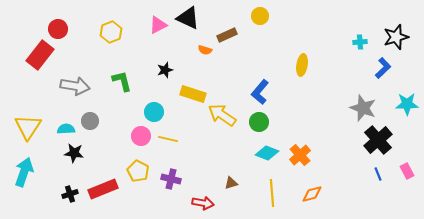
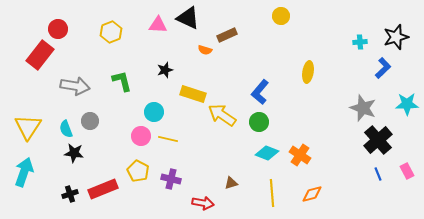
yellow circle at (260, 16): moved 21 px right
pink triangle at (158, 25): rotated 30 degrees clockwise
yellow ellipse at (302, 65): moved 6 px right, 7 px down
cyan semicircle at (66, 129): rotated 108 degrees counterclockwise
orange cross at (300, 155): rotated 15 degrees counterclockwise
